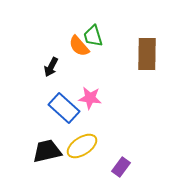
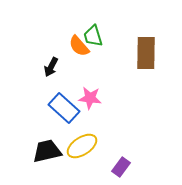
brown rectangle: moved 1 px left, 1 px up
